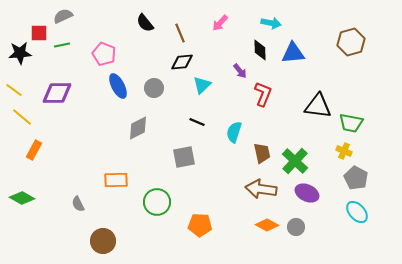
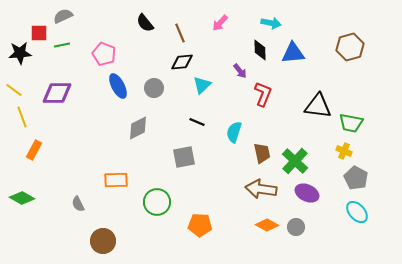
brown hexagon at (351, 42): moved 1 px left, 5 px down
yellow line at (22, 117): rotated 30 degrees clockwise
